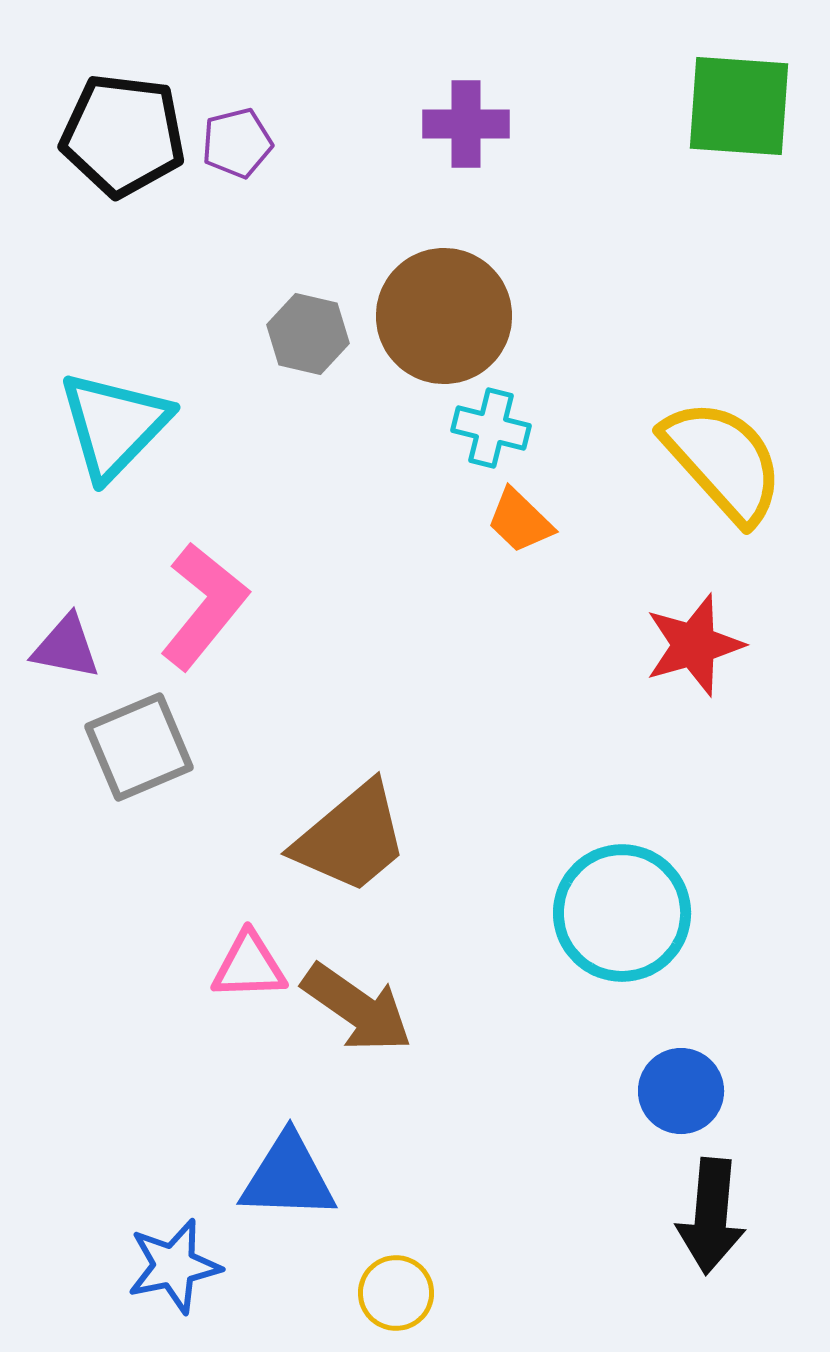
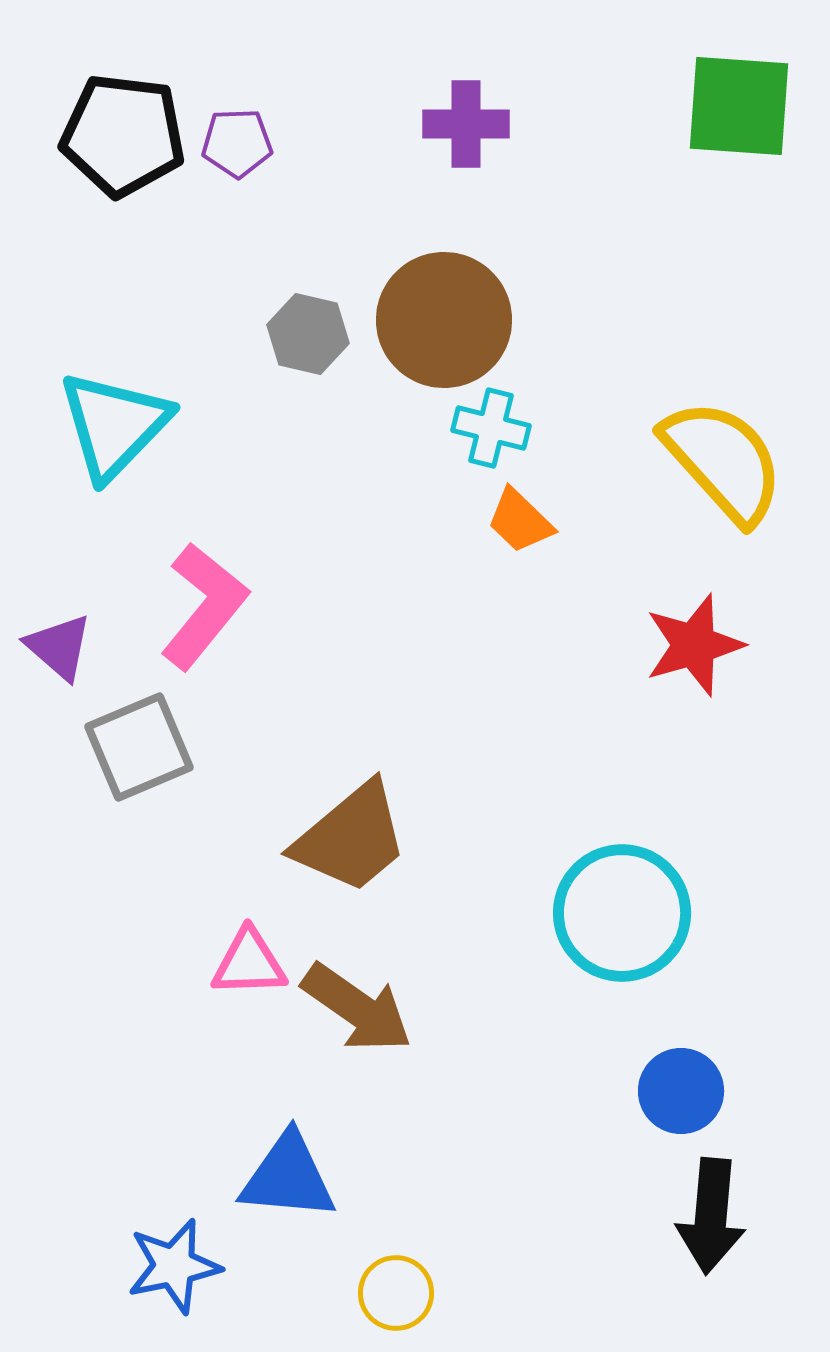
purple pentagon: rotated 12 degrees clockwise
brown circle: moved 4 px down
purple triangle: moved 7 px left; rotated 30 degrees clockwise
pink triangle: moved 3 px up
blue triangle: rotated 3 degrees clockwise
